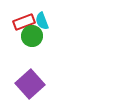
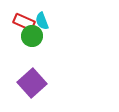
red rectangle: rotated 45 degrees clockwise
purple square: moved 2 px right, 1 px up
